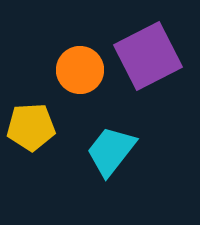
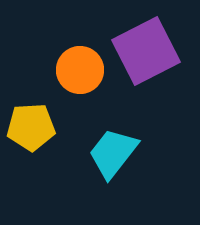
purple square: moved 2 px left, 5 px up
cyan trapezoid: moved 2 px right, 2 px down
